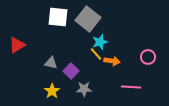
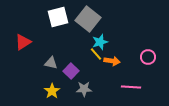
white square: rotated 20 degrees counterclockwise
red triangle: moved 6 px right, 3 px up
